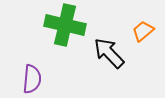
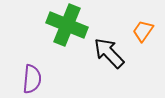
green cross: moved 2 px right; rotated 9 degrees clockwise
orange trapezoid: rotated 15 degrees counterclockwise
